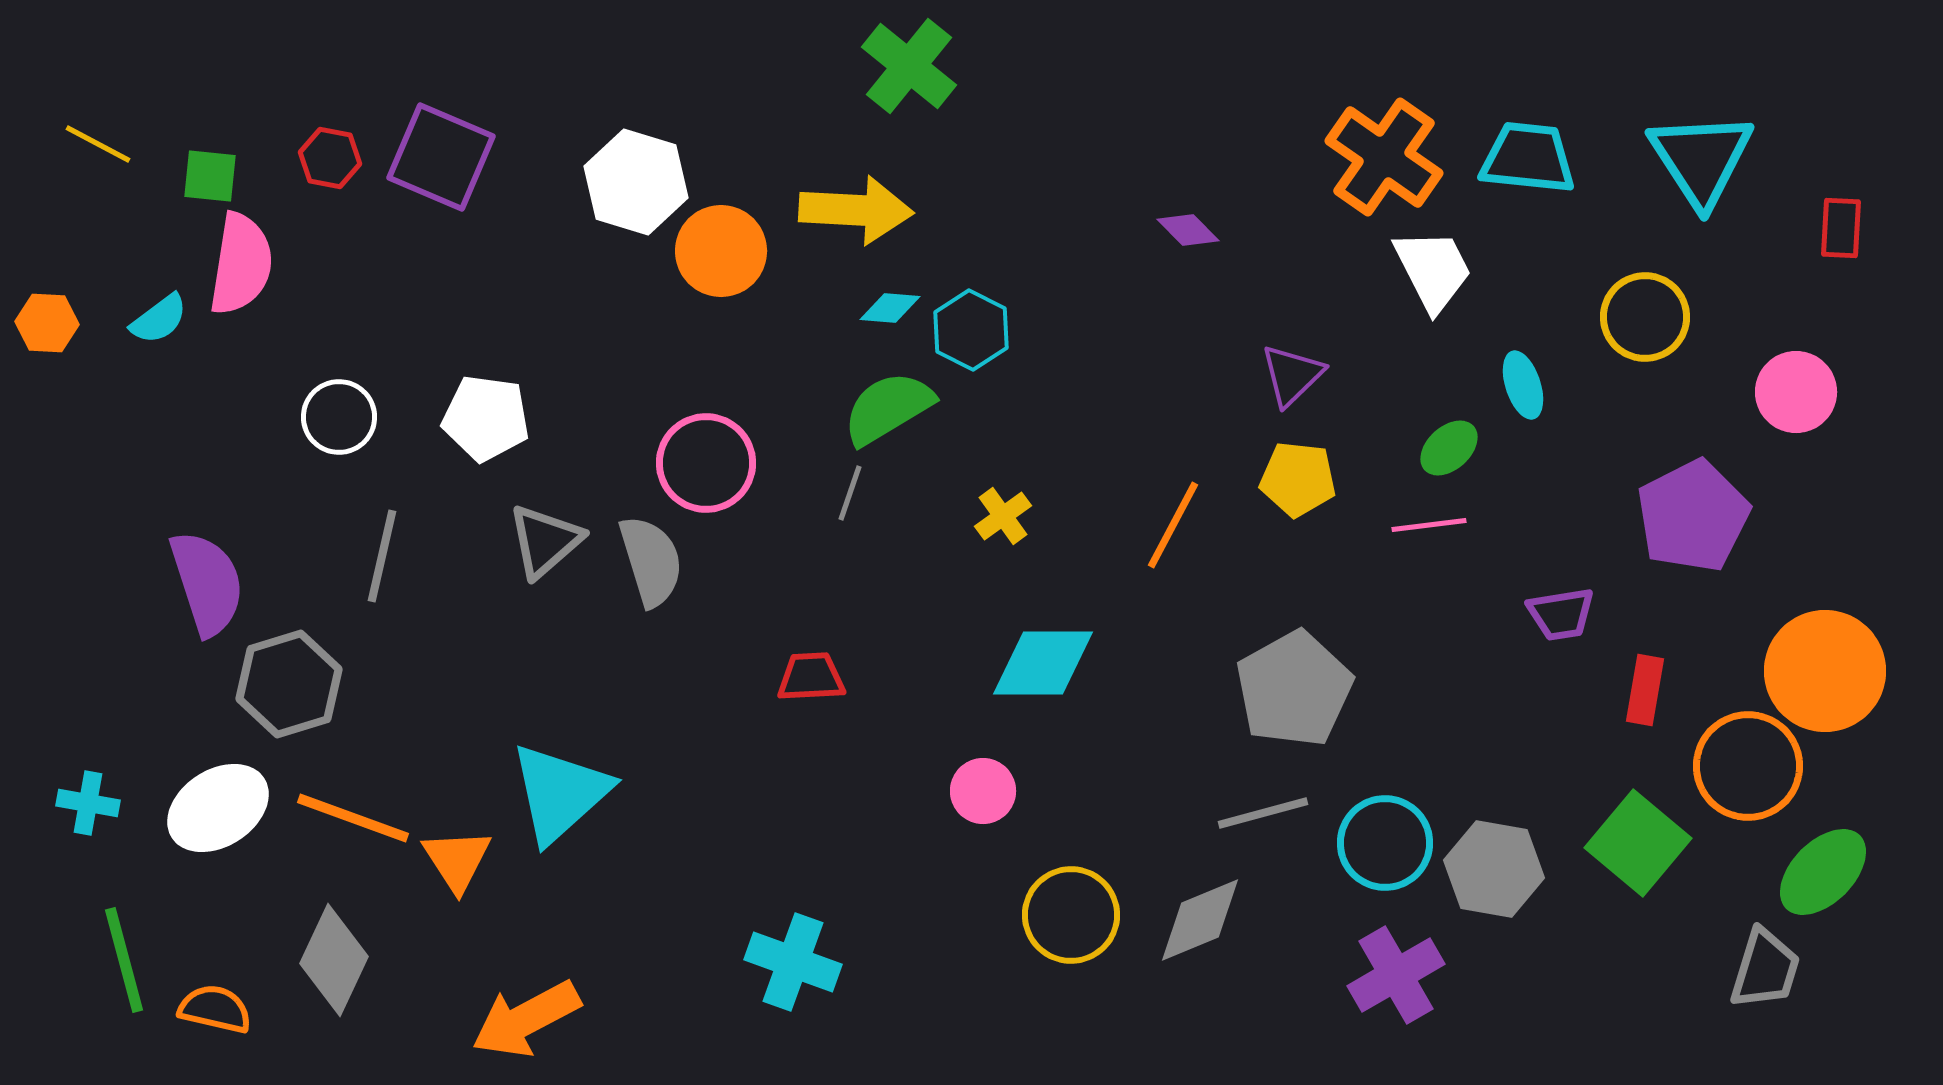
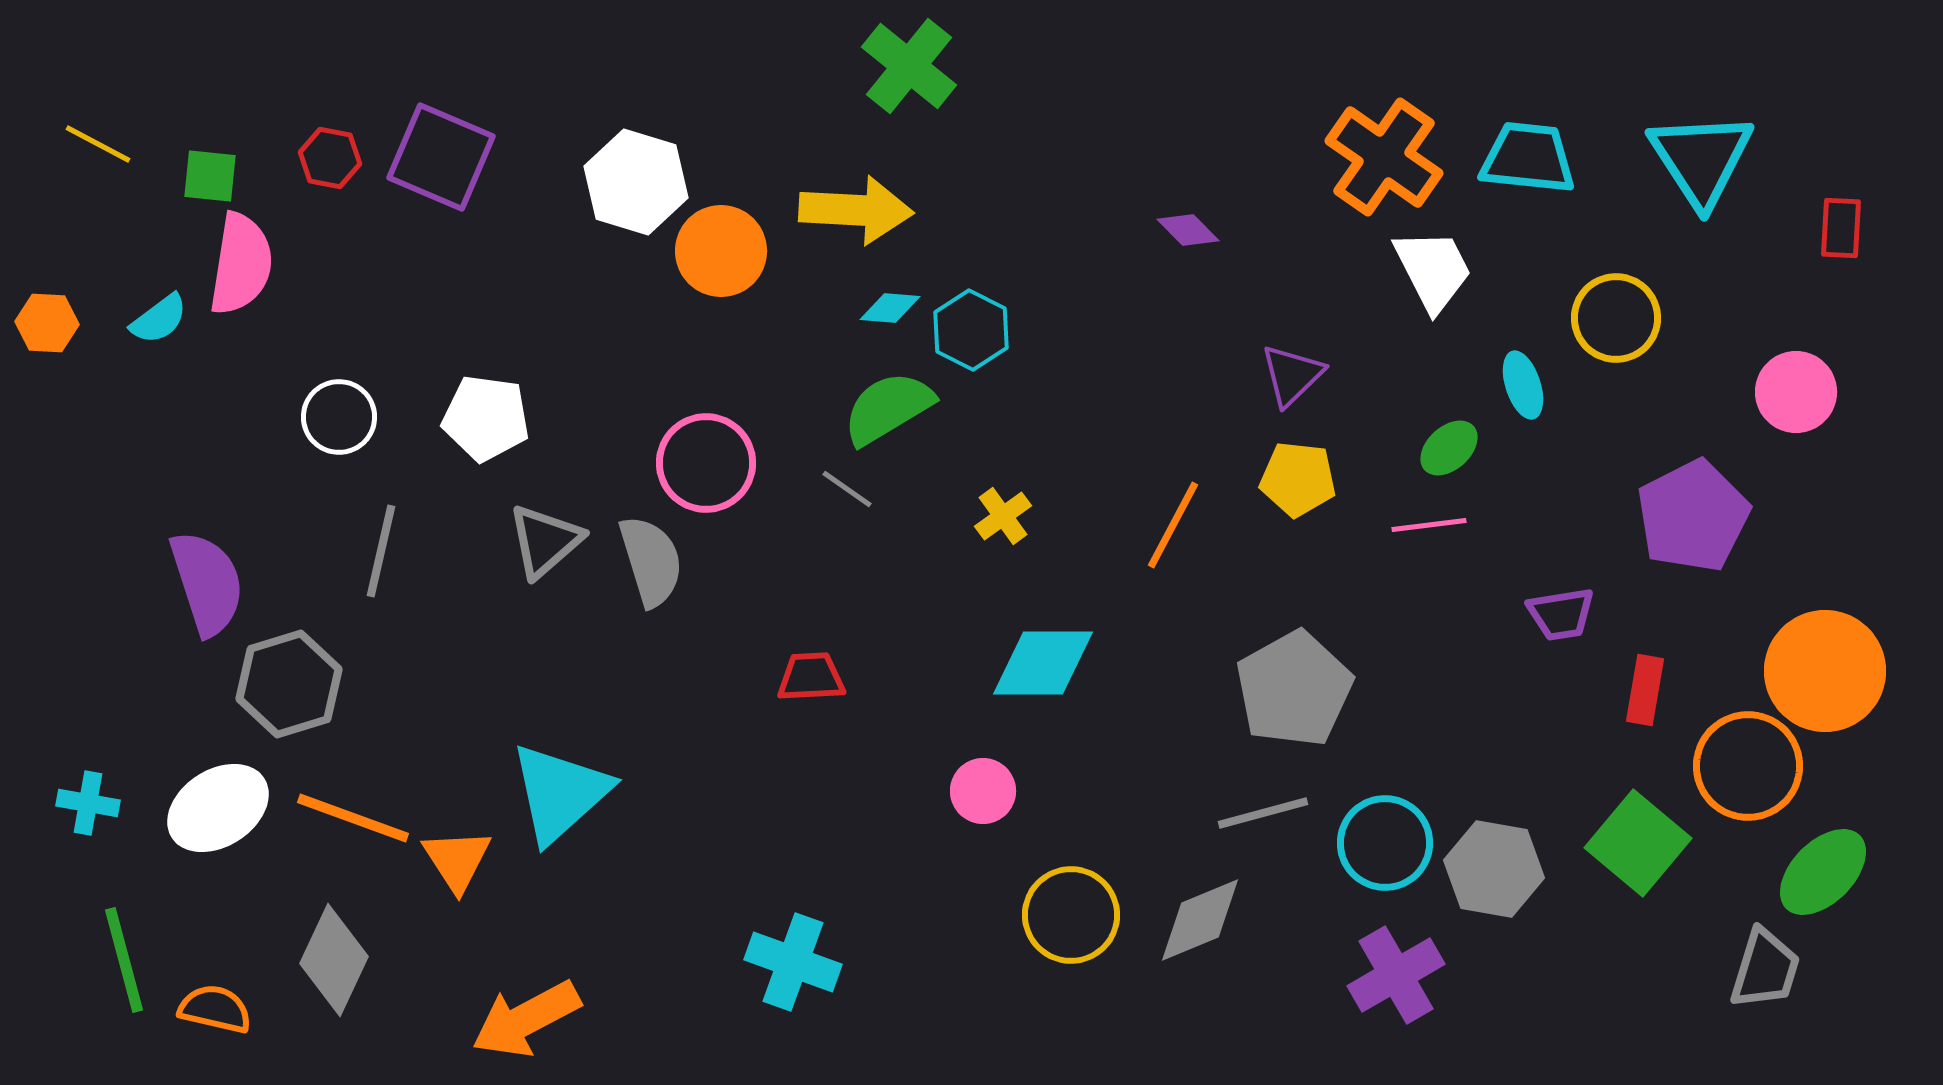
yellow circle at (1645, 317): moved 29 px left, 1 px down
gray line at (850, 493): moved 3 px left, 4 px up; rotated 74 degrees counterclockwise
gray line at (382, 556): moved 1 px left, 5 px up
